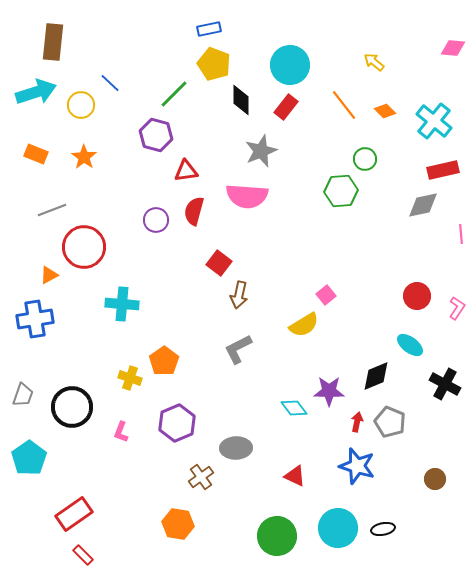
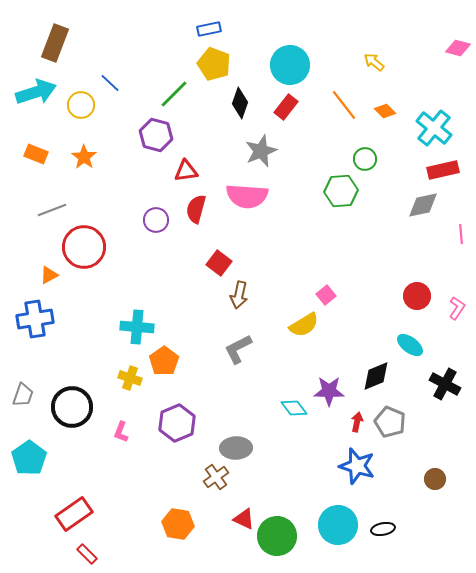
brown rectangle at (53, 42): moved 2 px right, 1 px down; rotated 15 degrees clockwise
pink diamond at (453, 48): moved 5 px right; rotated 10 degrees clockwise
black diamond at (241, 100): moved 1 px left, 3 px down; rotated 20 degrees clockwise
cyan cross at (434, 121): moved 7 px down
red semicircle at (194, 211): moved 2 px right, 2 px up
cyan cross at (122, 304): moved 15 px right, 23 px down
red triangle at (295, 476): moved 51 px left, 43 px down
brown cross at (201, 477): moved 15 px right
cyan circle at (338, 528): moved 3 px up
red rectangle at (83, 555): moved 4 px right, 1 px up
